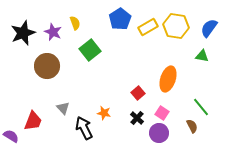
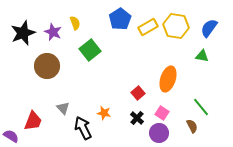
black arrow: moved 1 px left
